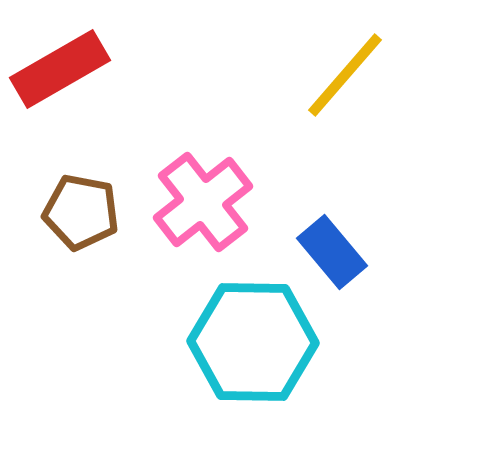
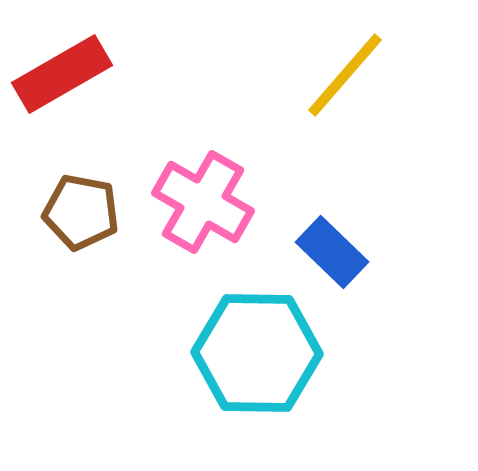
red rectangle: moved 2 px right, 5 px down
pink cross: rotated 22 degrees counterclockwise
blue rectangle: rotated 6 degrees counterclockwise
cyan hexagon: moved 4 px right, 11 px down
